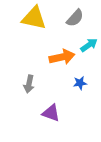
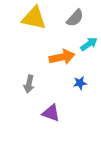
cyan arrow: moved 1 px up
